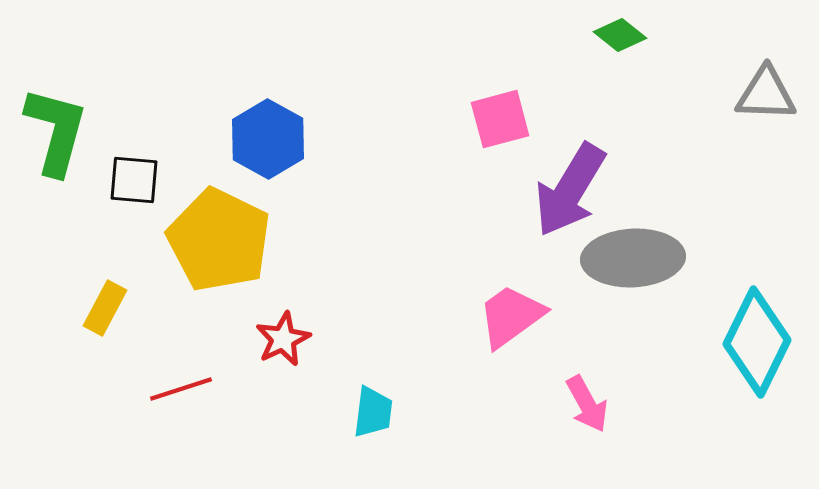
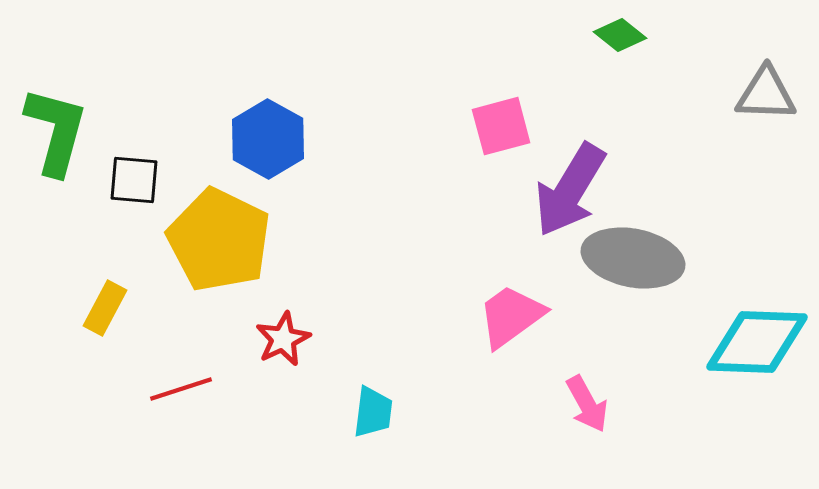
pink square: moved 1 px right, 7 px down
gray ellipse: rotated 14 degrees clockwise
cyan diamond: rotated 66 degrees clockwise
